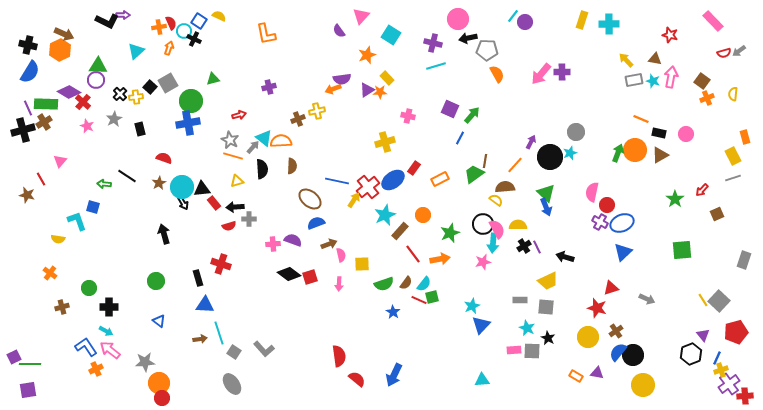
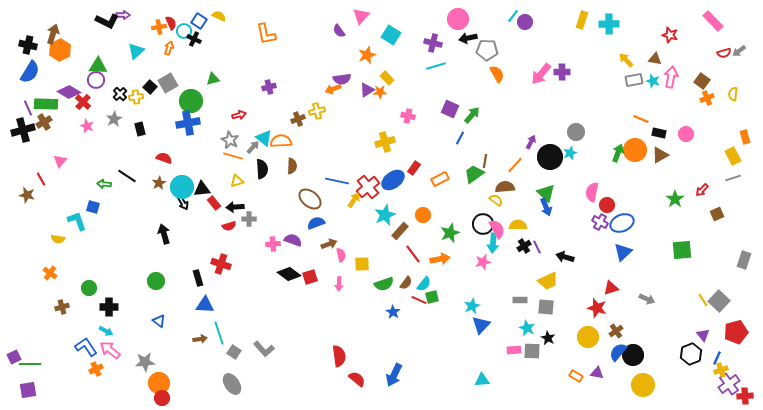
brown arrow at (64, 34): moved 11 px left; rotated 96 degrees counterclockwise
